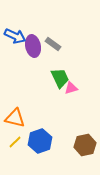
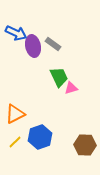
blue arrow: moved 1 px right, 3 px up
green trapezoid: moved 1 px left, 1 px up
orange triangle: moved 4 px up; rotated 40 degrees counterclockwise
blue hexagon: moved 4 px up
brown hexagon: rotated 15 degrees clockwise
